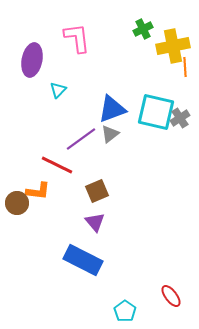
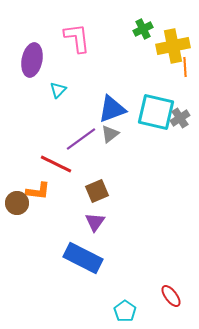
red line: moved 1 px left, 1 px up
purple triangle: rotated 15 degrees clockwise
blue rectangle: moved 2 px up
